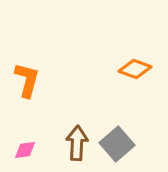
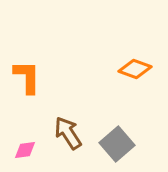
orange L-shape: moved 3 px up; rotated 15 degrees counterclockwise
brown arrow: moved 9 px left, 10 px up; rotated 36 degrees counterclockwise
